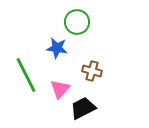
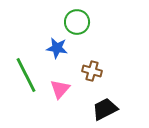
black trapezoid: moved 22 px right, 1 px down
